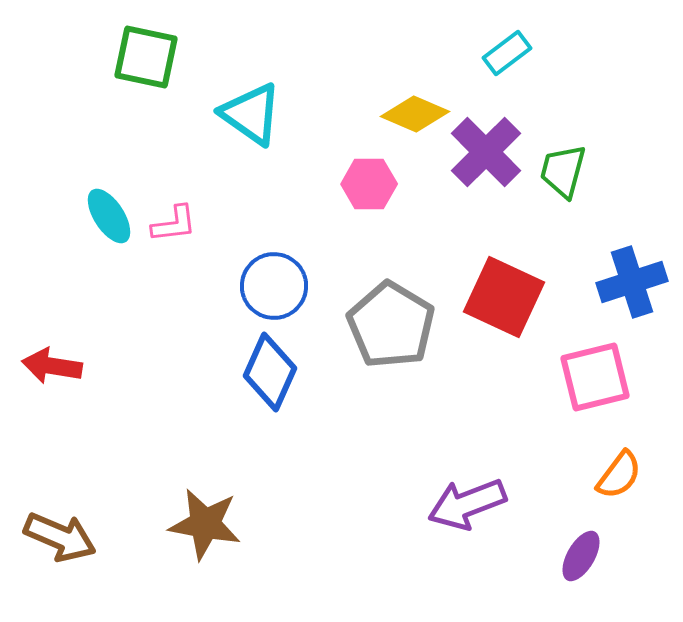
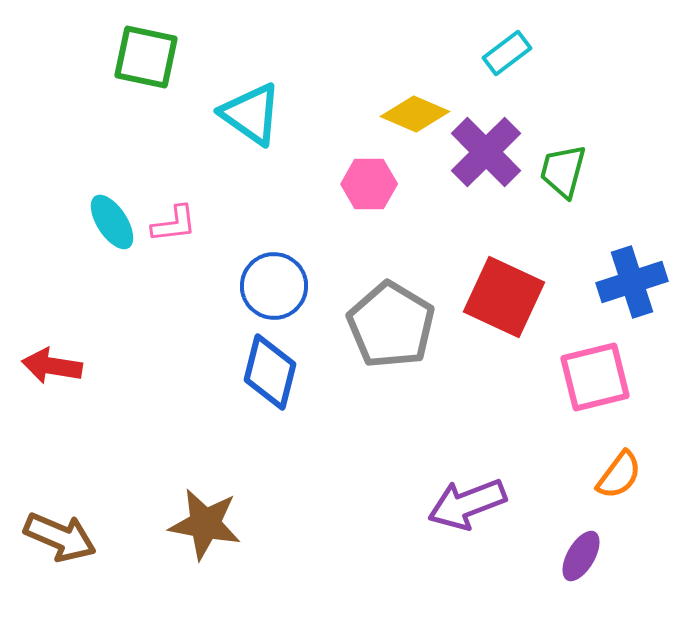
cyan ellipse: moved 3 px right, 6 px down
blue diamond: rotated 10 degrees counterclockwise
